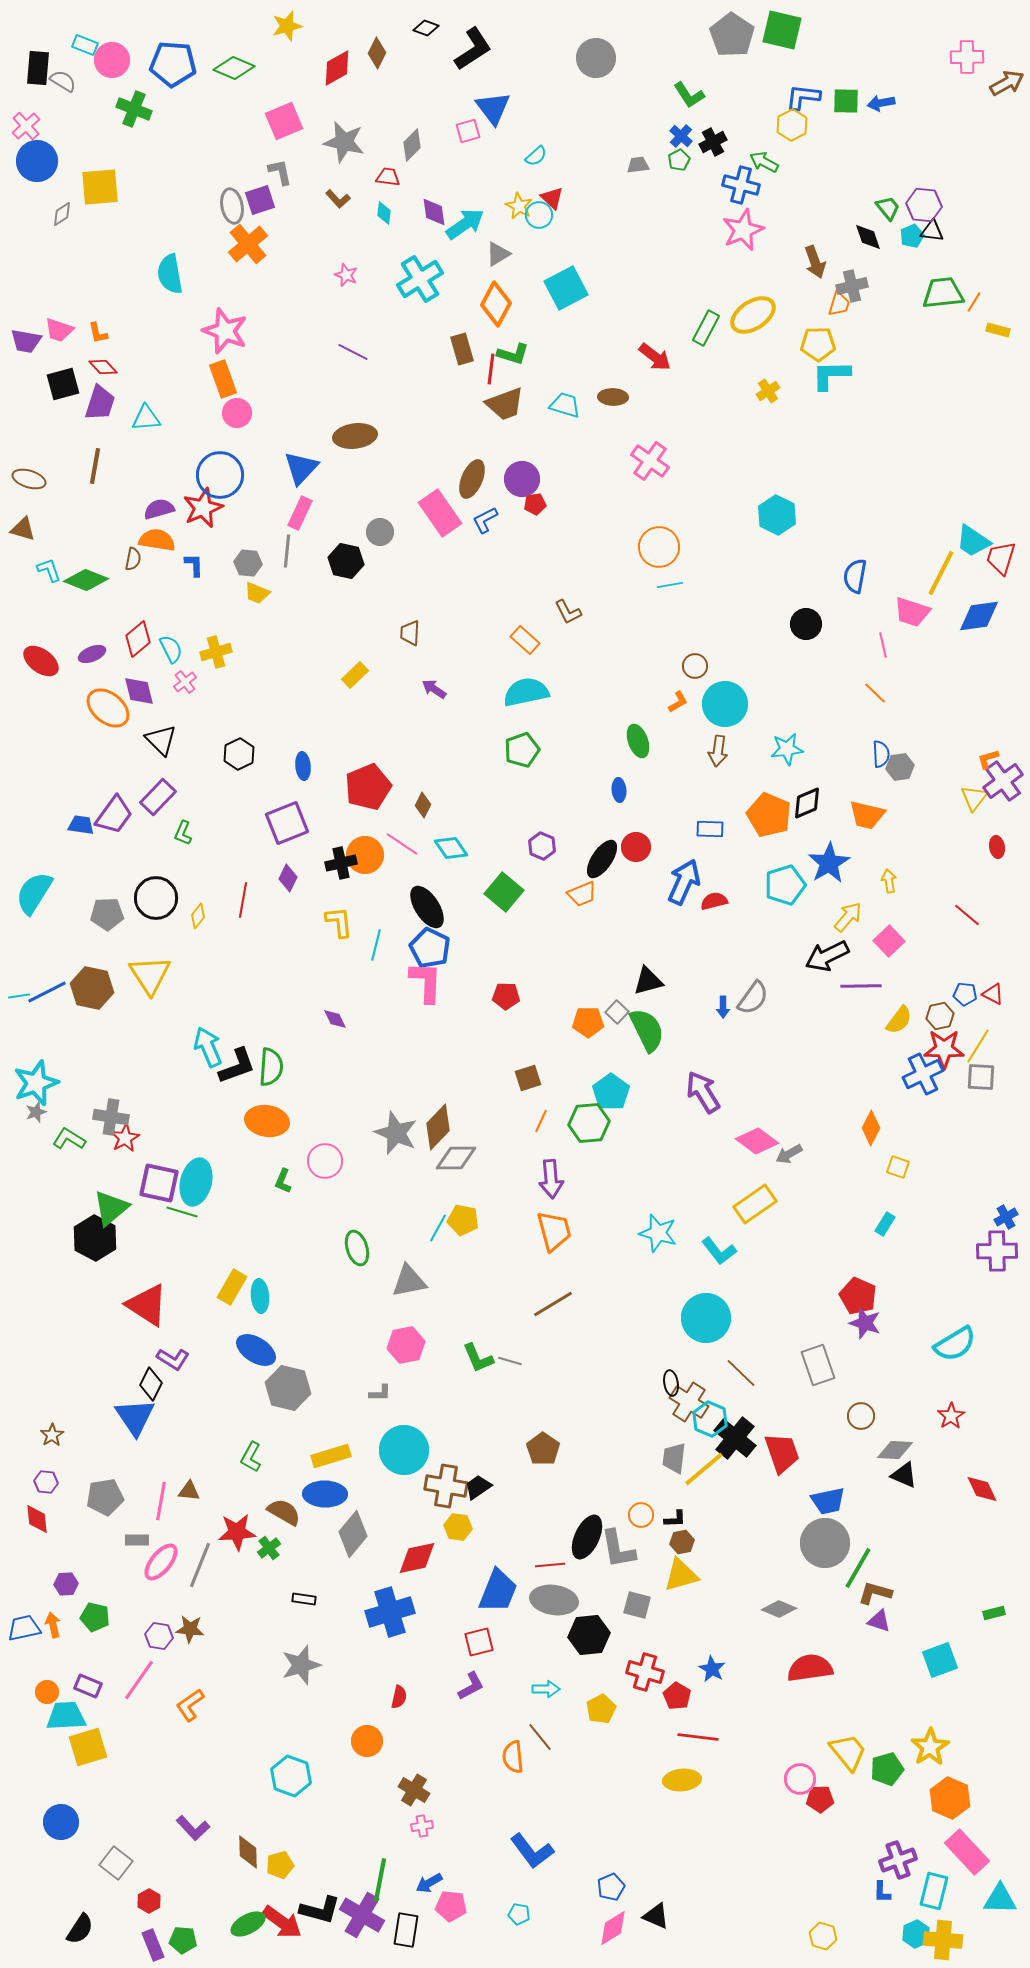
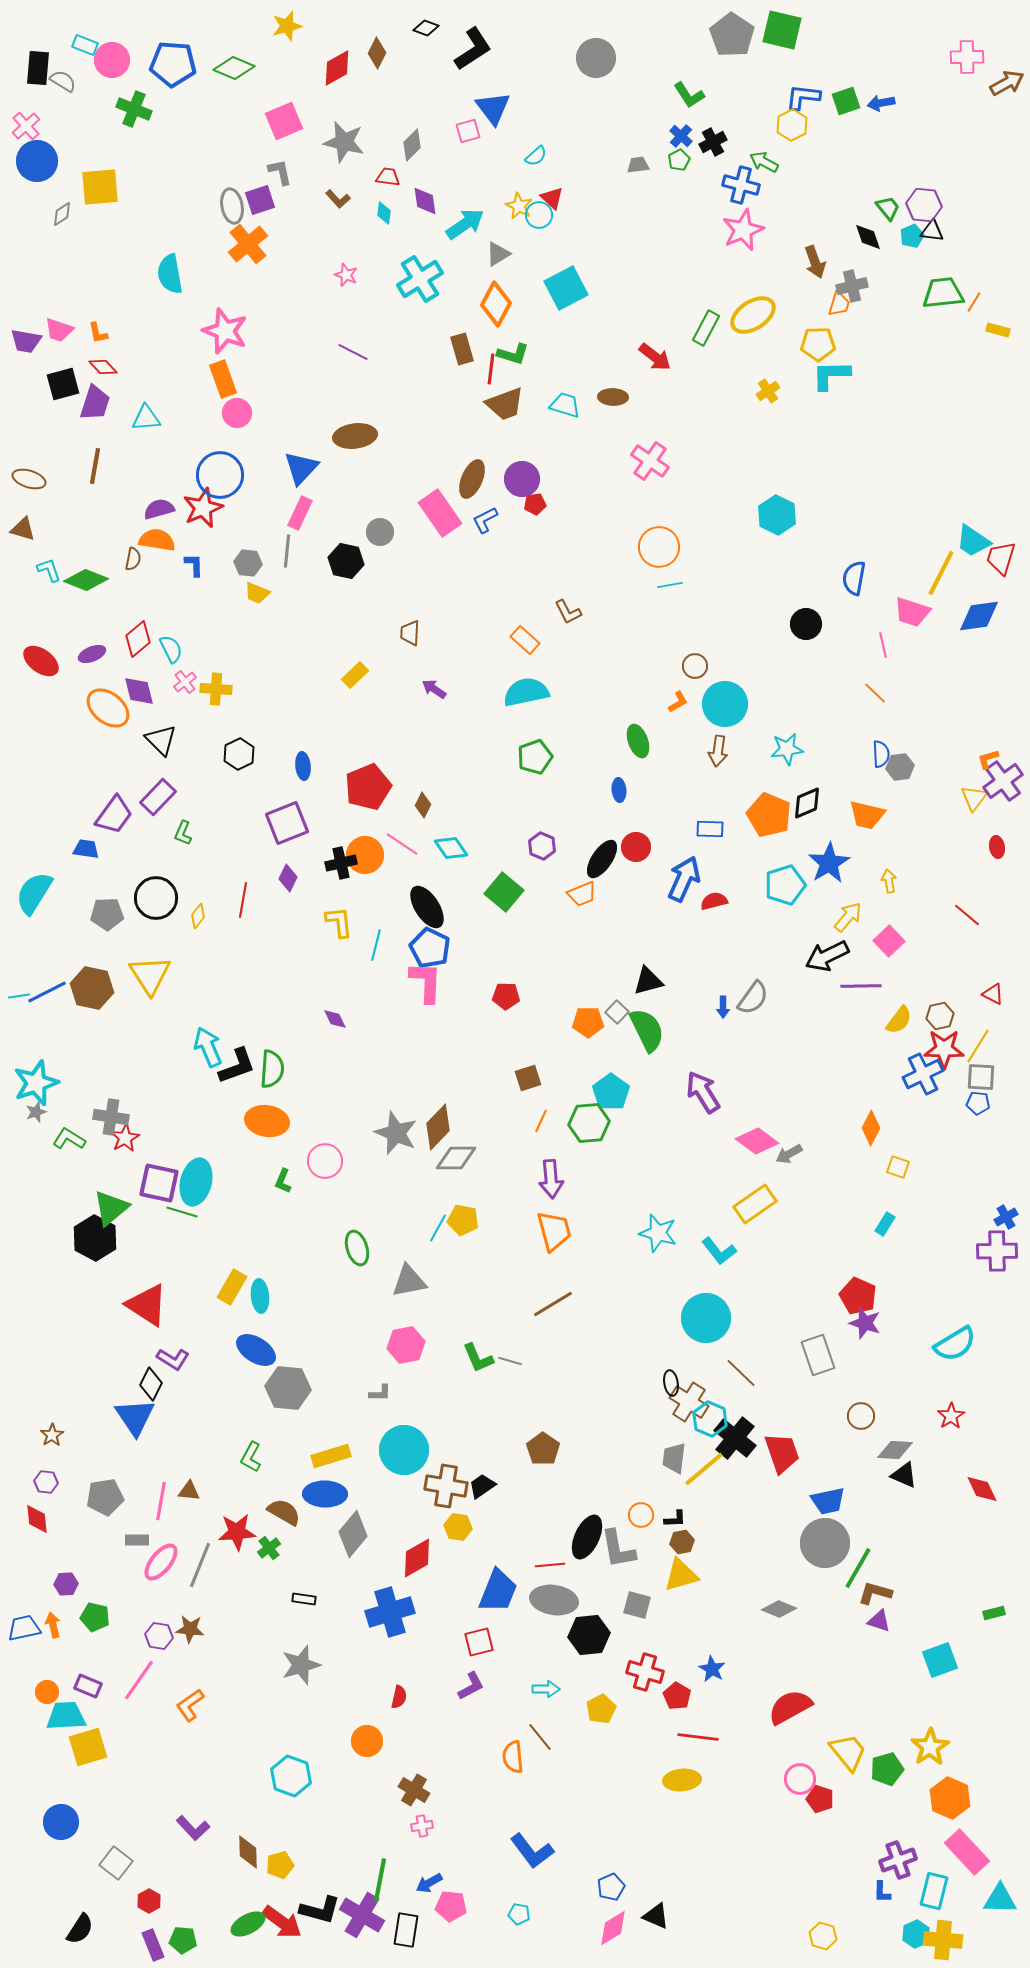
green square at (846, 101): rotated 20 degrees counterclockwise
purple diamond at (434, 212): moved 9 px left, 11 px up
purple trapezoid at (100, 403): moved 5 px left
blue semicircle at (855, 576): moved 1 px left, 2 px down
yellow cross at (216, 652): moved 37 px down; rotated 20 degrees clockwise
green pentagon at (522, 750): moved 13 px right, 7 px down
blue trapezoid at (81, 825): moved 5 px right, 24 px down
blue arrow at (684, 882): moved 3 px up
blue pentagon at (965, 994): moved 13 px right, 109 px down
green semicircle at (271, 1067): moved 1 px right, 2 px down
gray rectangle at (818, 1365): moved 10 px up
gray hexagon at (288, 1388): rotated 9 degrees counterclockwise
black trapezoid at (478, 1487): moved 4 px right, 1 px up
red diamond at (417, 1558): rotated 18 degrees counterclockwise
red semicircle at (810, 1668): moved 20 px left, 39 px down; rotated 21 degrees counterclockwise
red pentagon at (820, 1799): rotated 20 degrees clockwise
